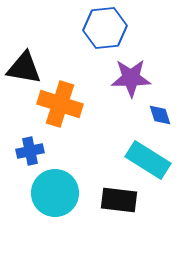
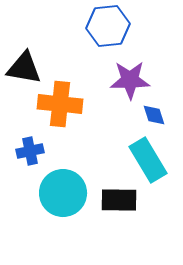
blue hexagon: moved 3 px right, 2 px up
purple star: moved 1 px left, 2 px down
orange cross: rotated 12 degrees counterclockwise
blue diamond: moved 6 px left
cyan rectangle: rotated 27 degrees clockwise
cyan circle: moved 8 px right
black rectangle: rotated 6 degrees counterclockwise
